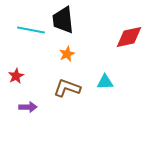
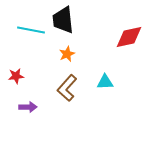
red star: rotated 21 degrees clockwise
brown L-shape: rotated 68 degrees counterclockwise
